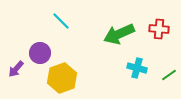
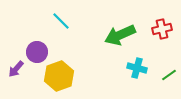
red cross: moved 3 px right; rotated 18 degrees counterclockwise
green arrow: moved 1 px right, 1 px down
purple circle: moved 3 px left, 1 px up
yellow hexagon: moved 3 px left, 2 px up
